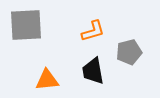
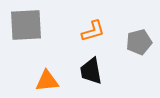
gray pentagon: moved 10 px right, 10 px up
black trapezoid: moved 2 px left
orange triangle: moved 1 px down
